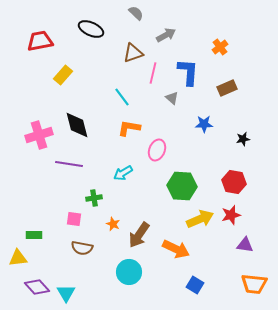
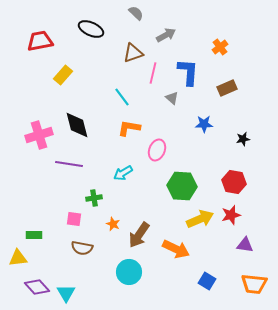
blue square: moved 12 px right, 4 px up
